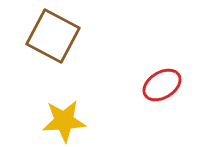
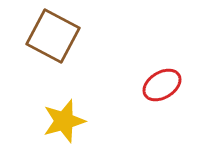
yellow star: rotated 12 degrees counterclockwise
